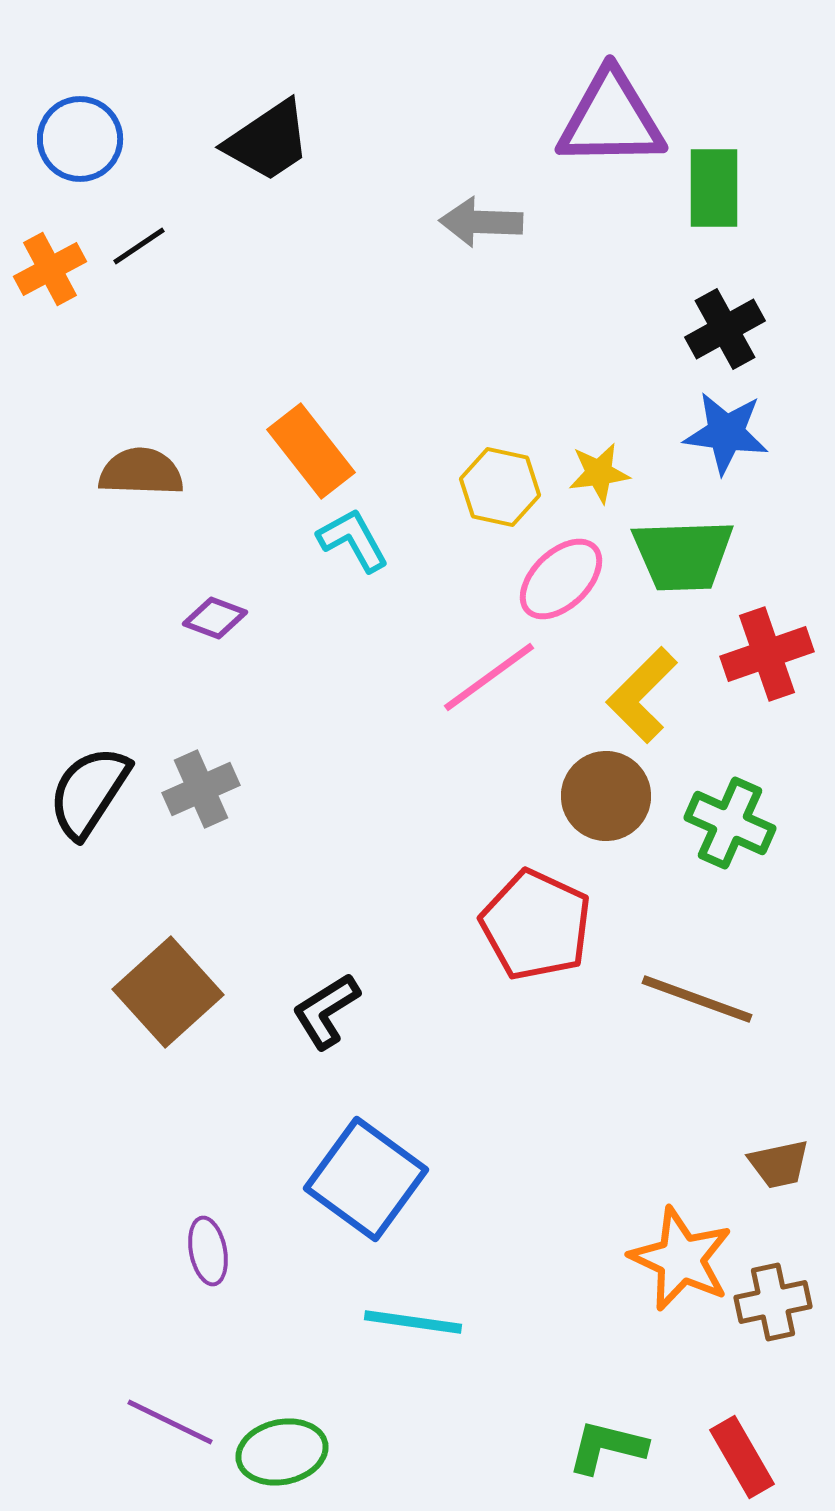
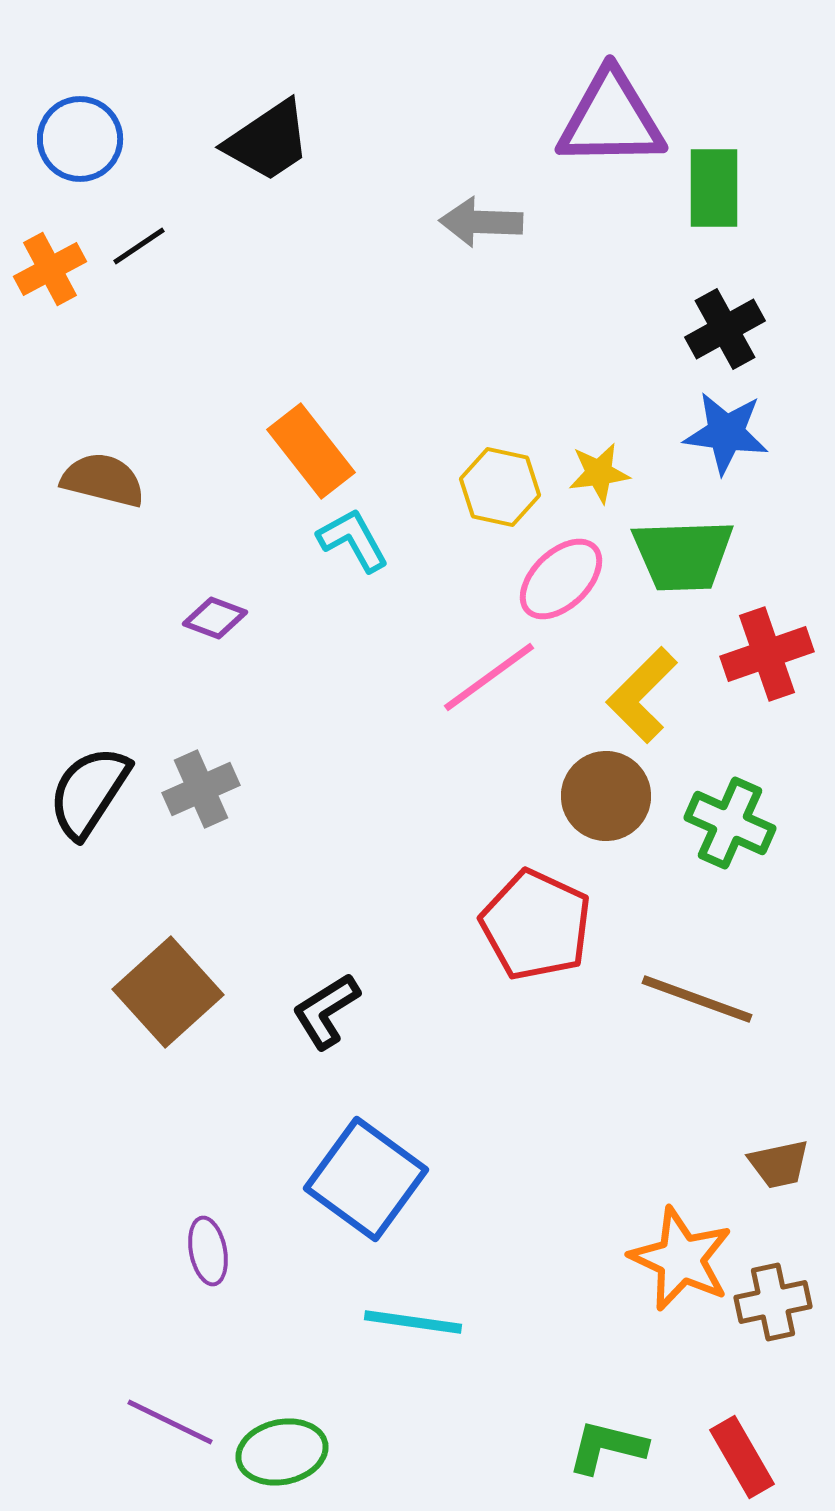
brown semicircle: moved 38 px left, 8 px down; rotated 12 degrees clockwise
